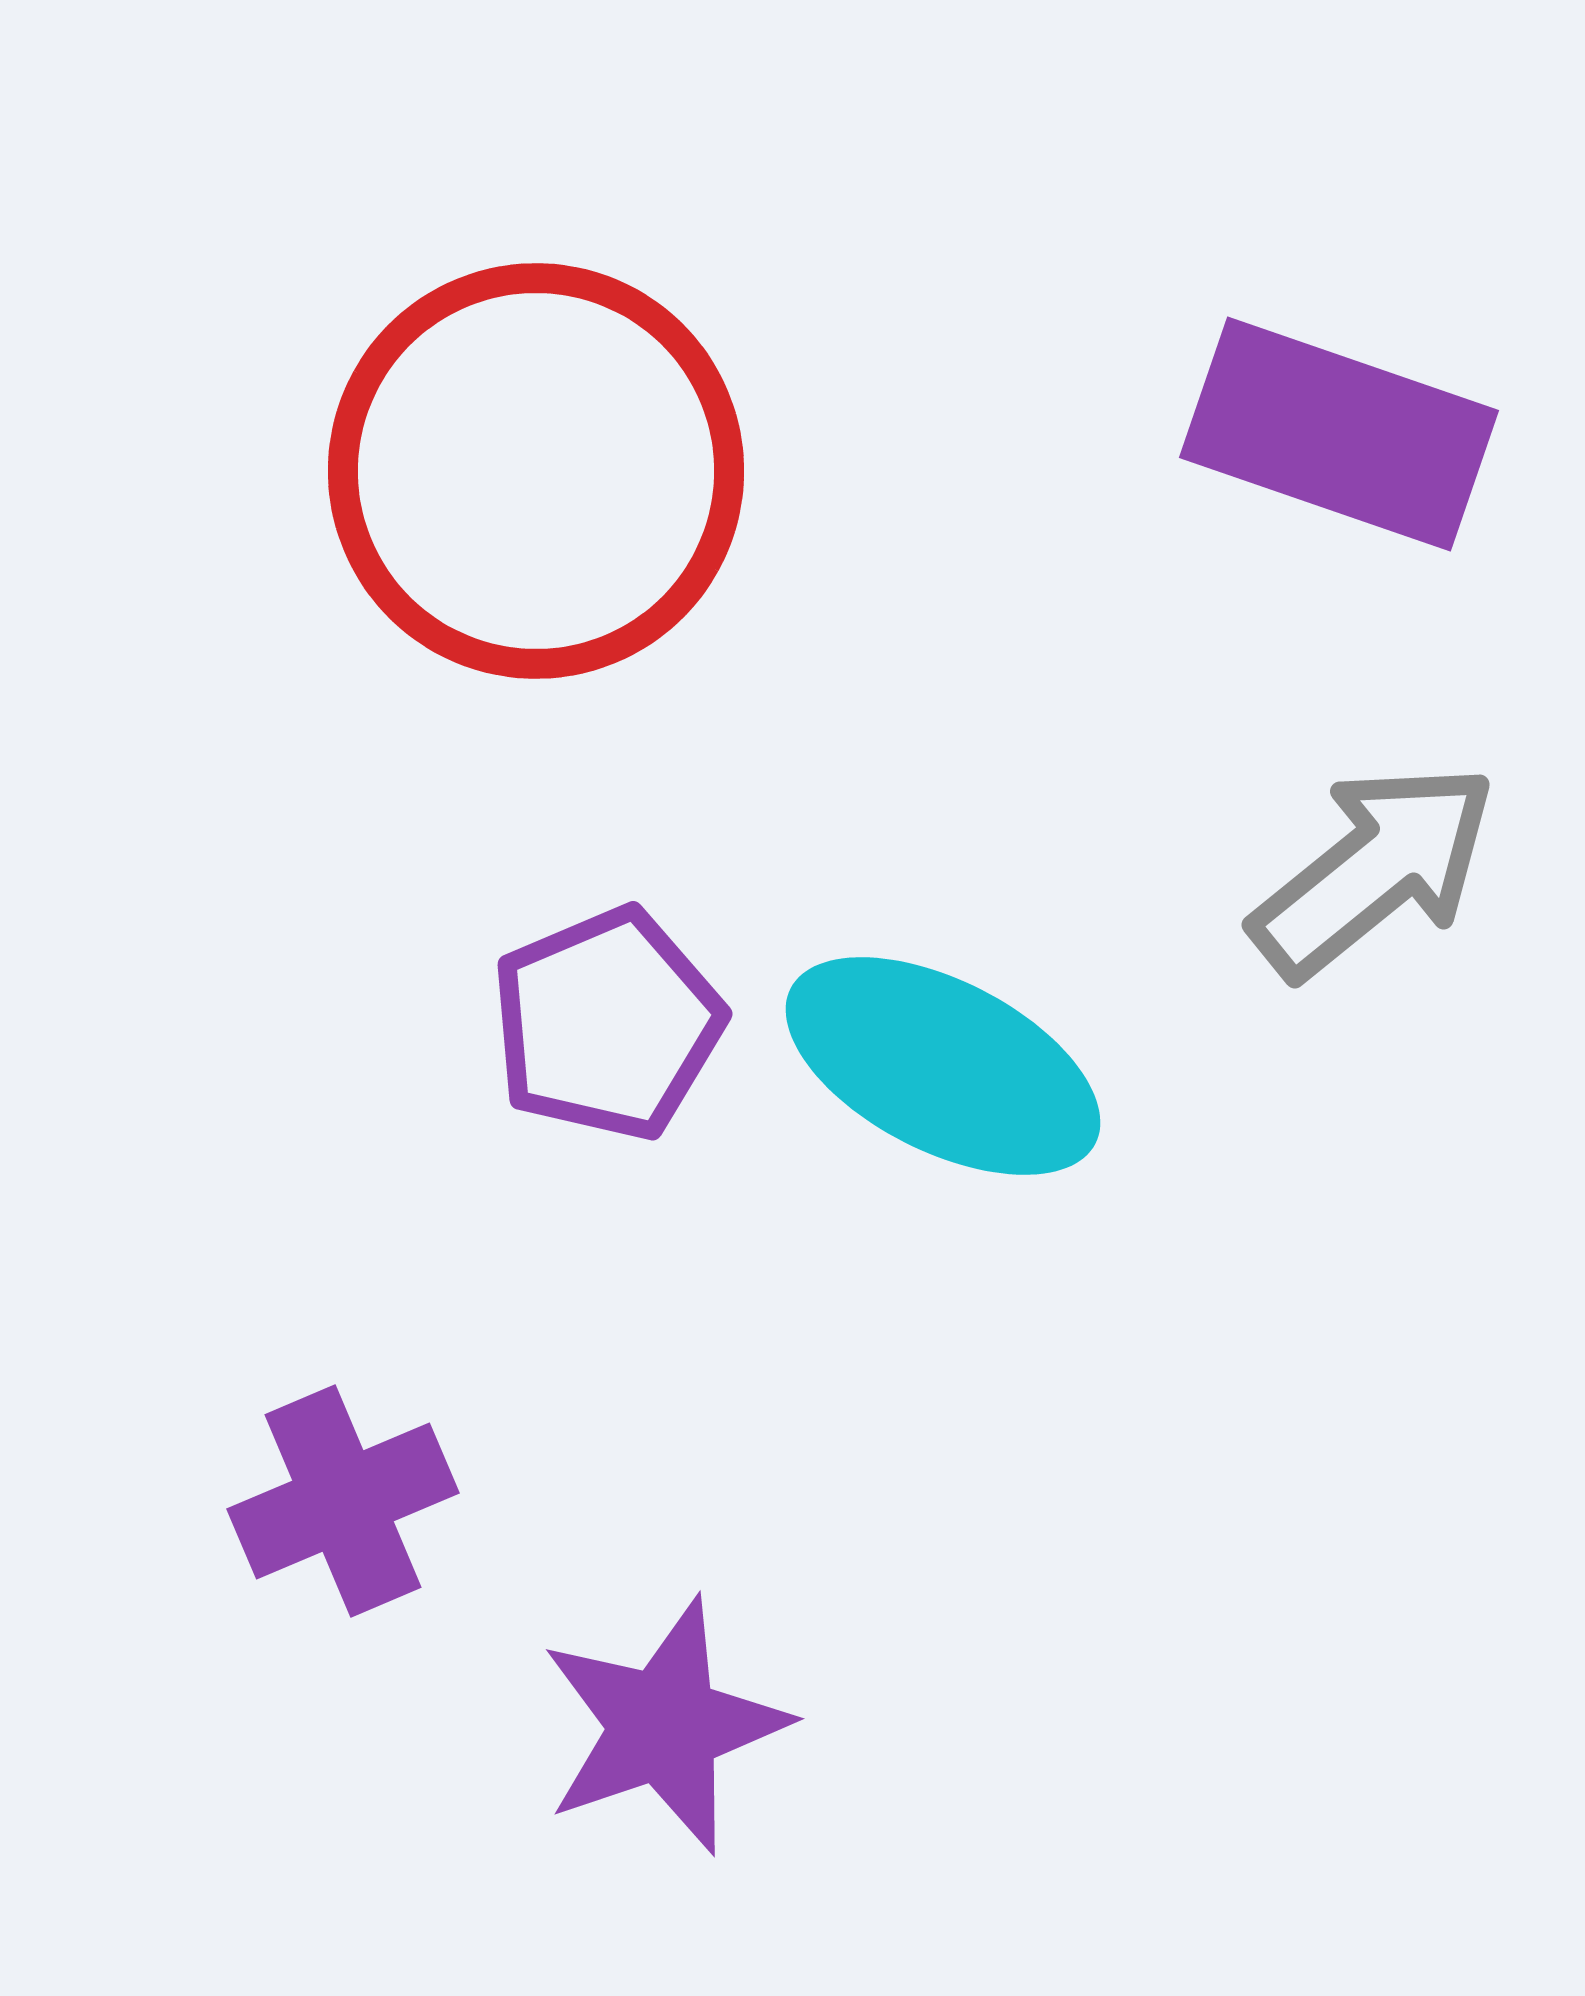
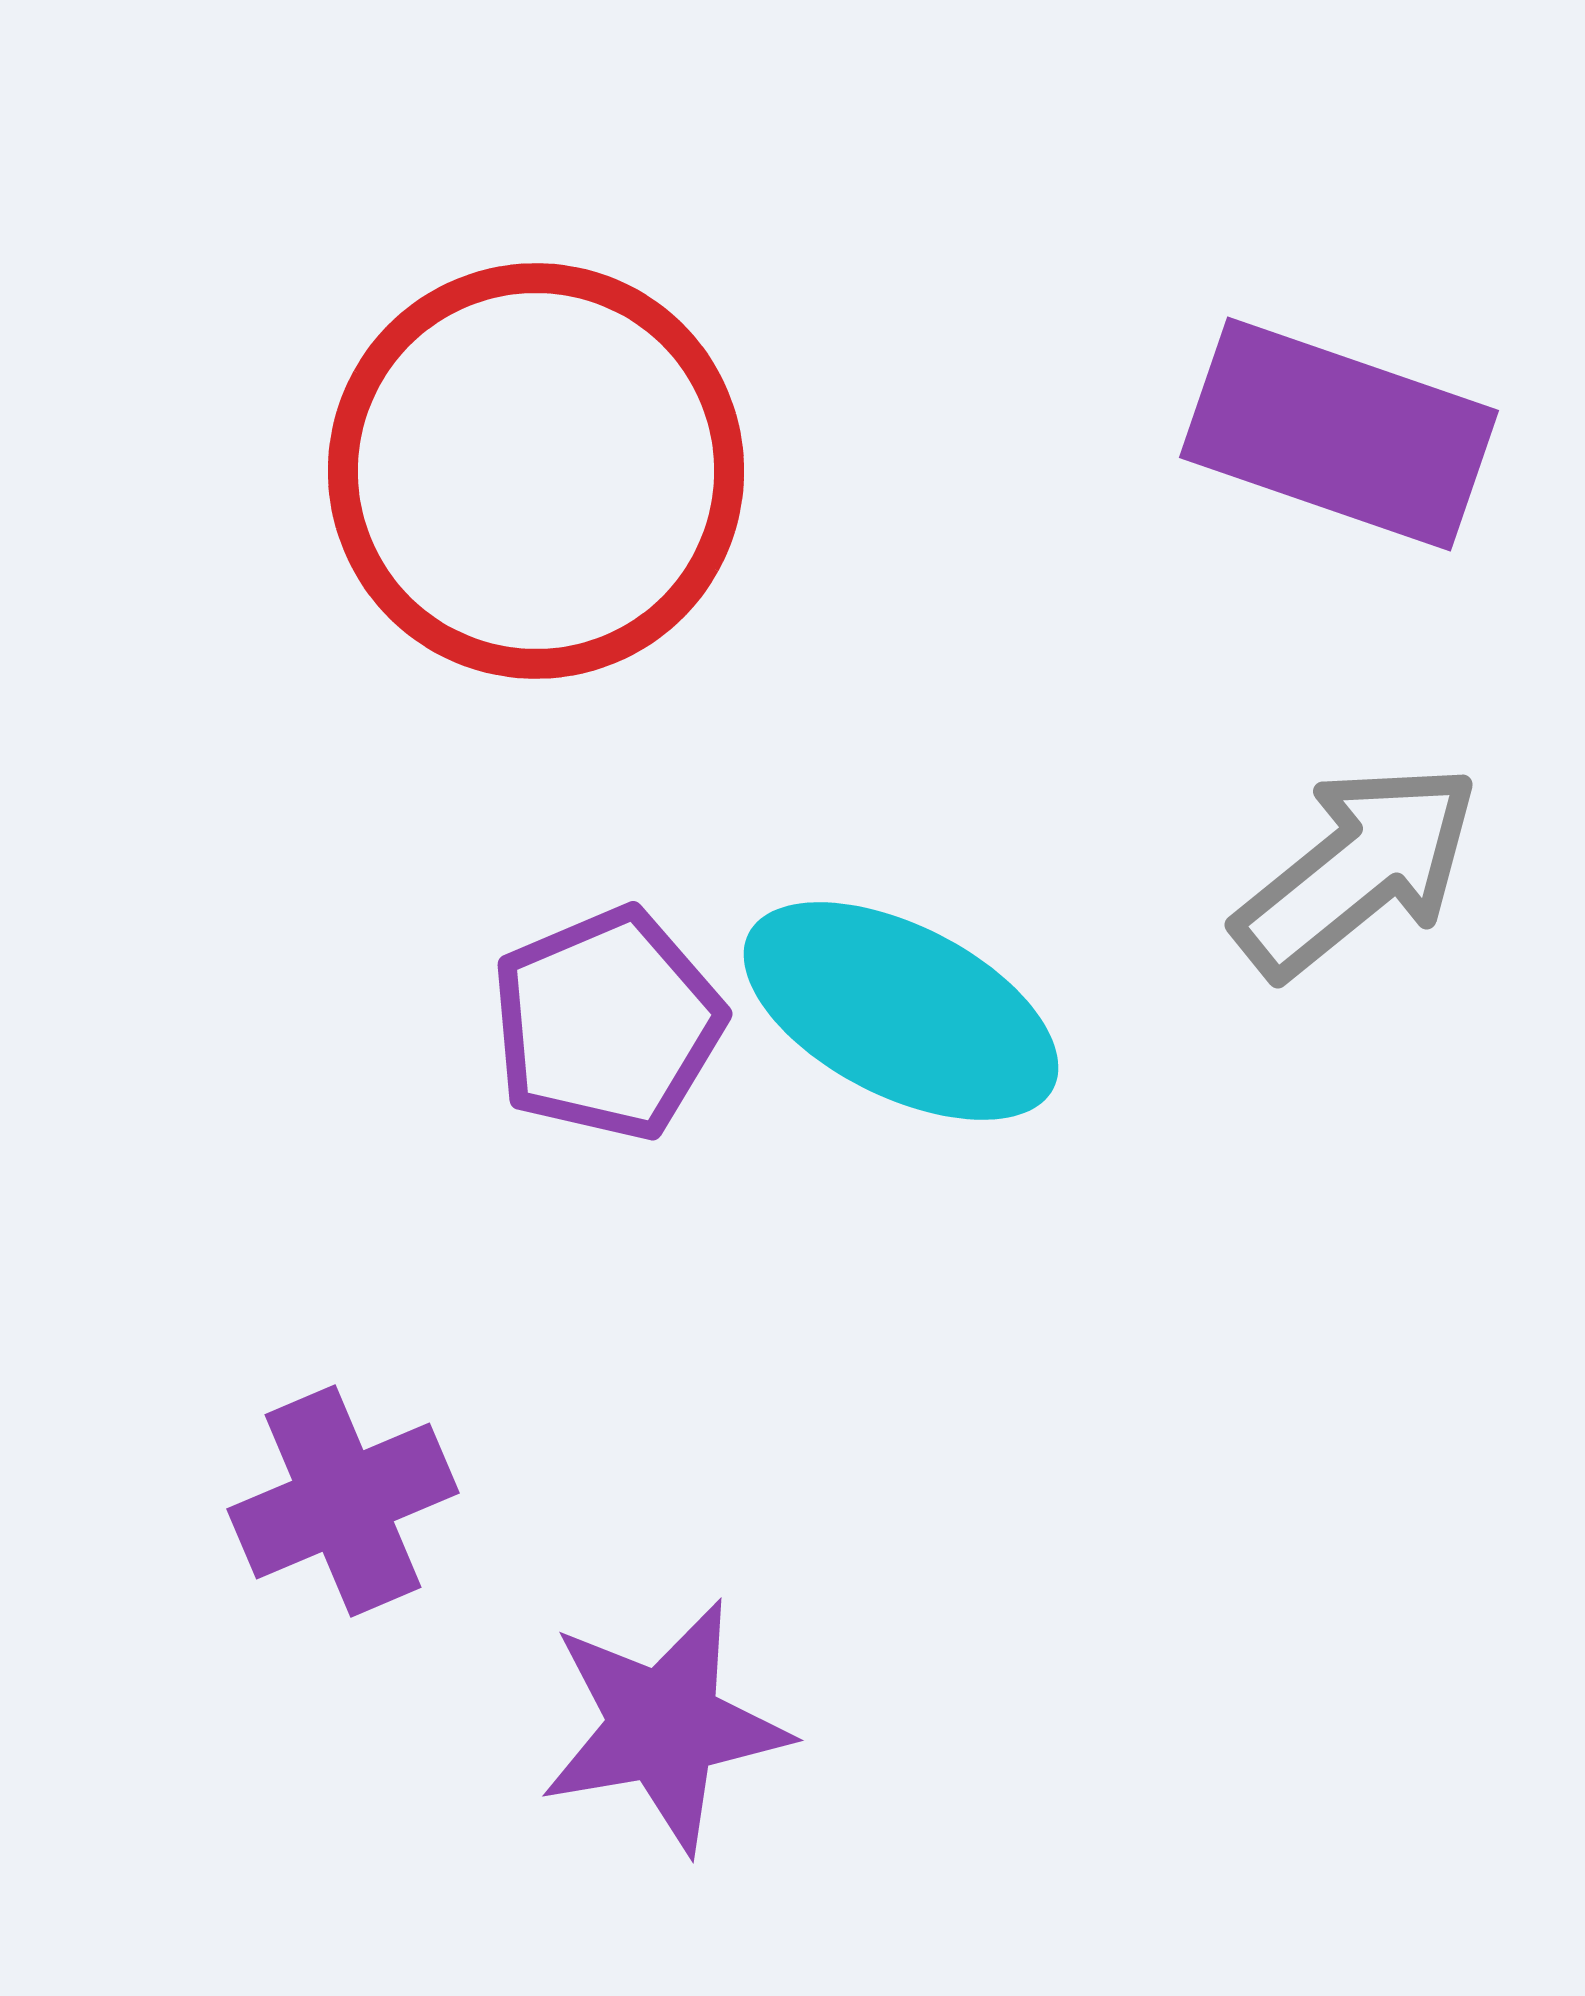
gray arrow: moved 17 px left
cyan ellipse: moved 42 px left, 55 px up
purple star: rotated 9 degrees clockwise
